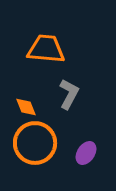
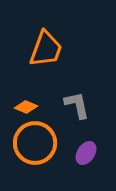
orange trapezoid: rotated 105 degrees clockwise
gray L-shape: moved 8 px right, 11 px down; rotated 40 degrees counterclockwise
orange diamond: rotated 45 degrees counterclockwise
